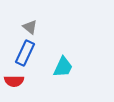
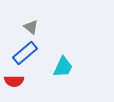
gray triangle: moved 1 px right
blue rectangle: rotated 25 degrees clockwise
